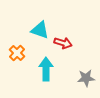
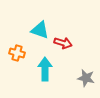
orange cross: rotated 28 degrees counterclockwise
cyan arrow: moved 1 px left
gray star: rotated 18 degrees clockwise
